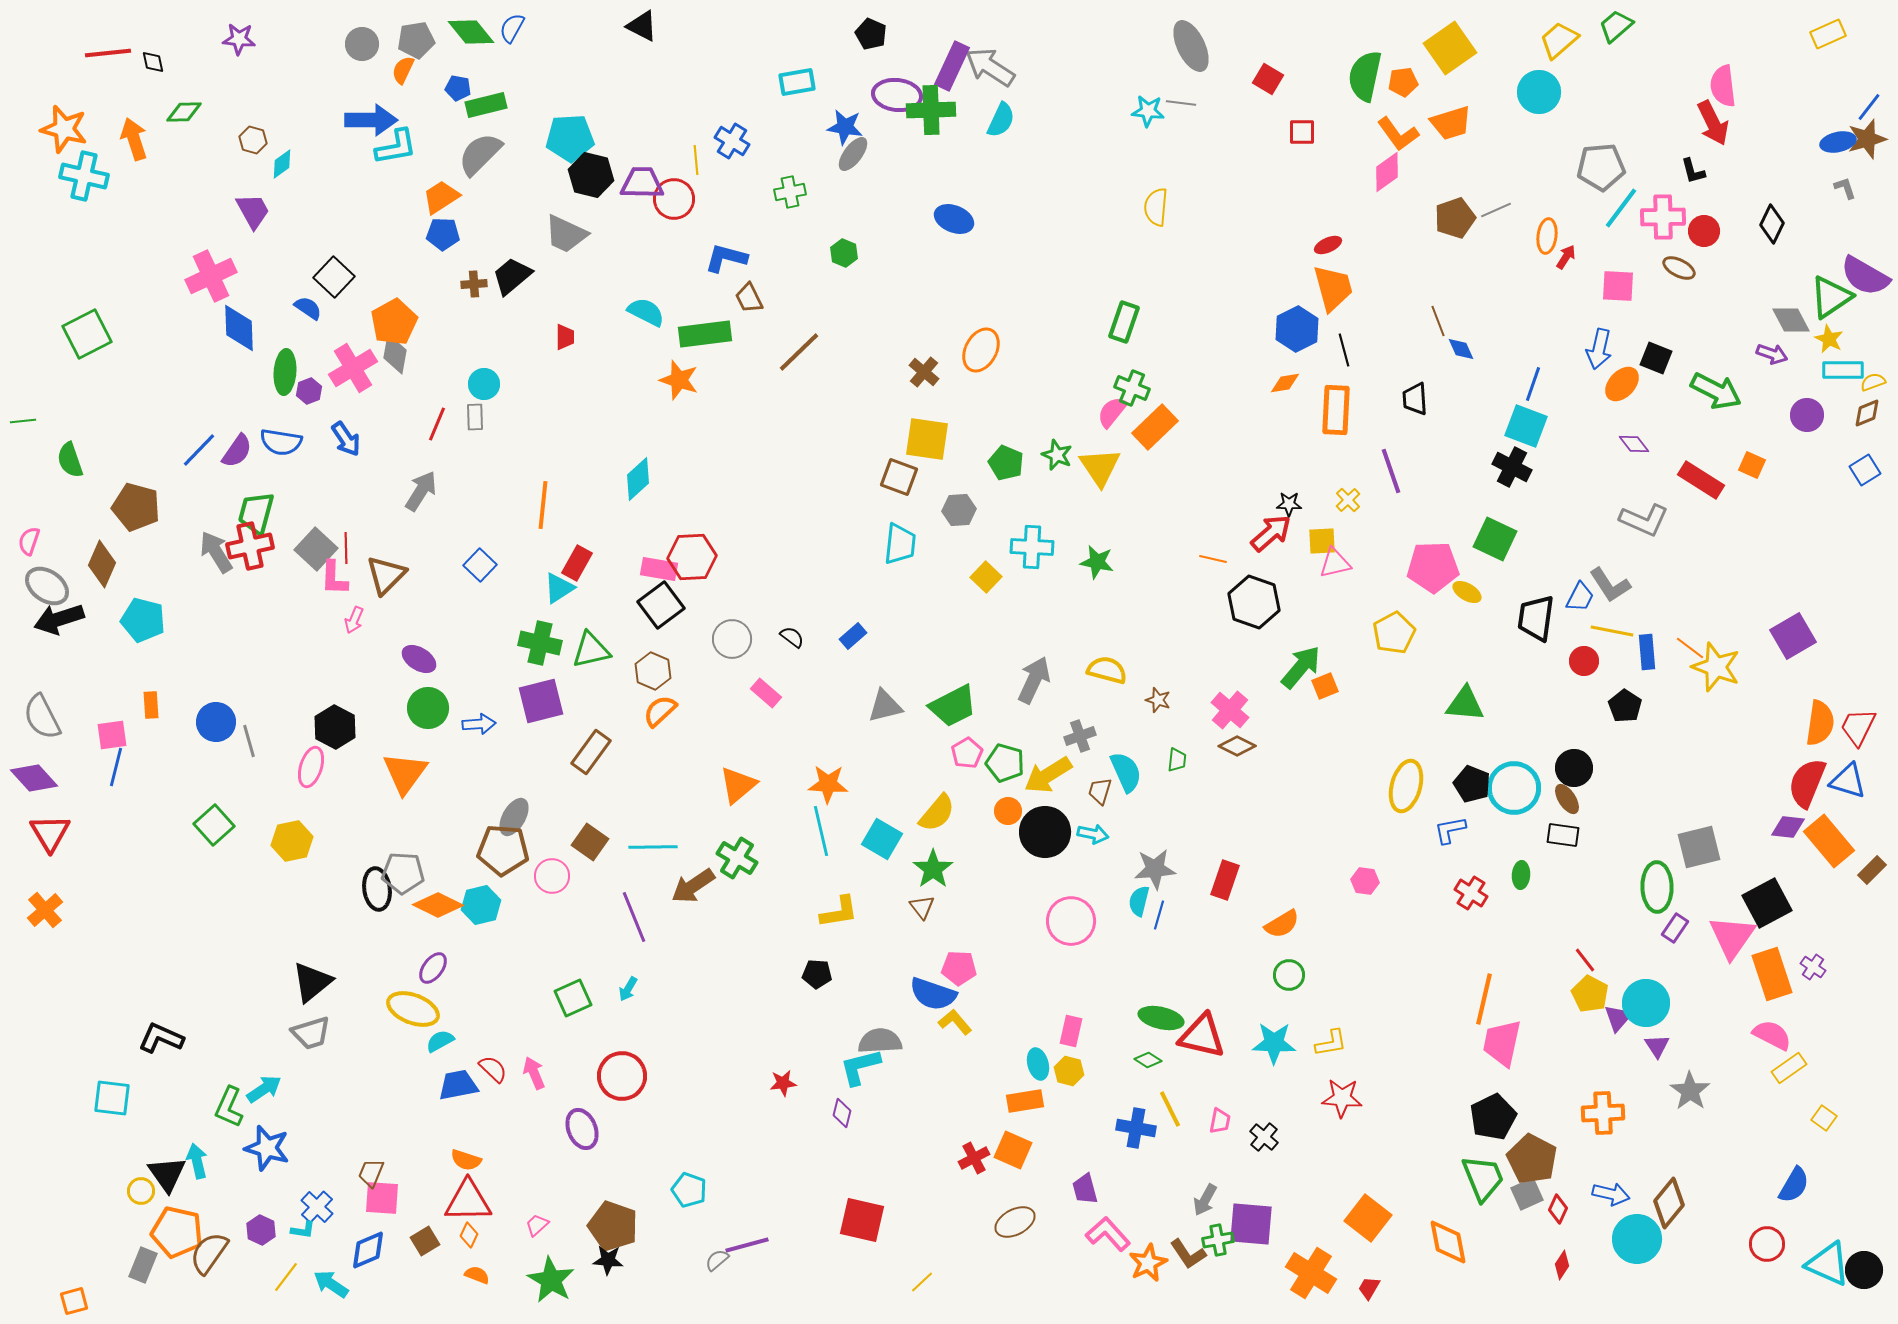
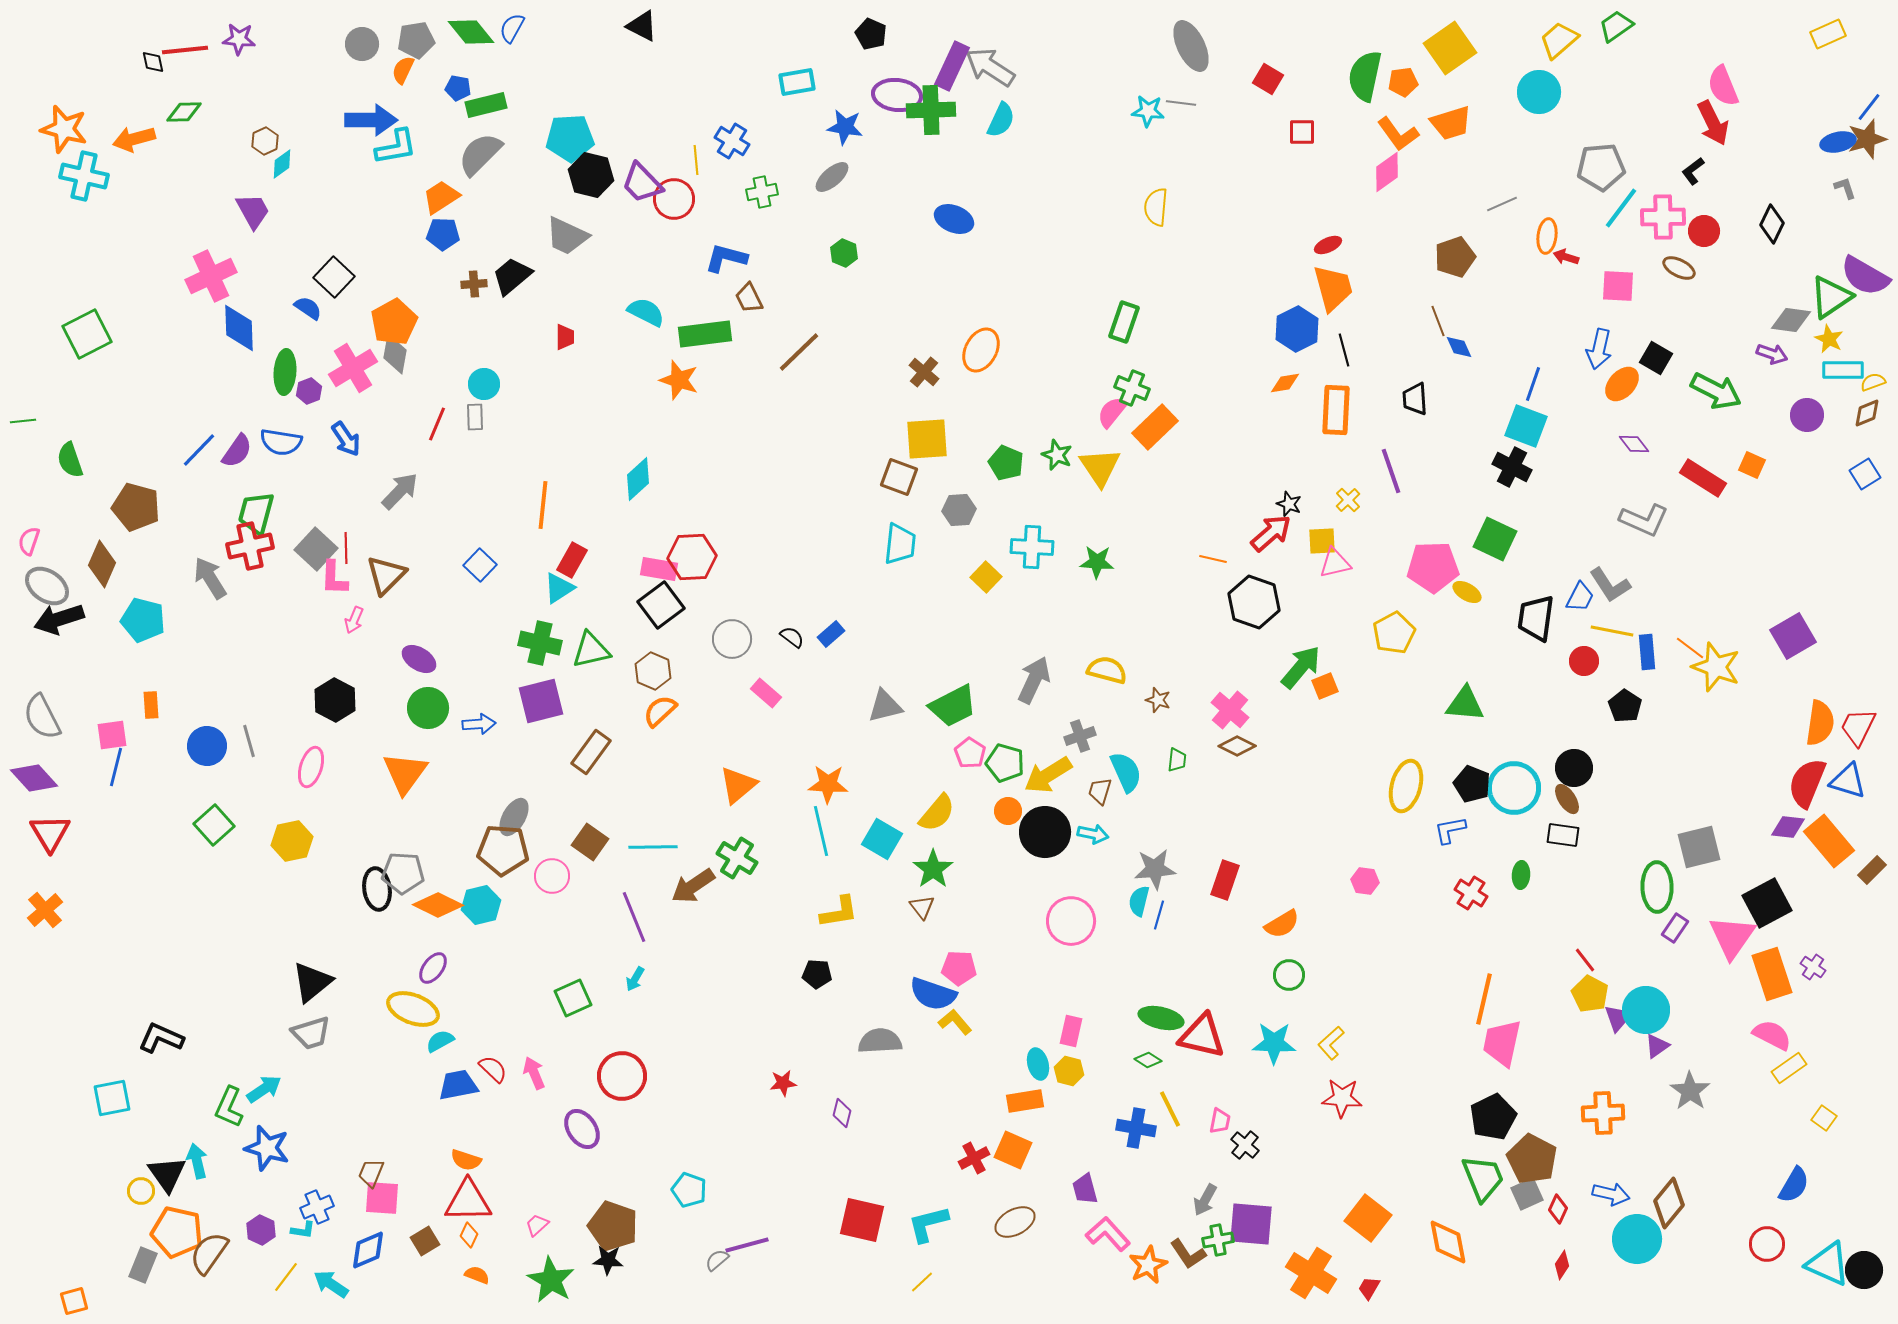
green trapezoid at (1616, 26): rotated 6 degrees clockwise
red line at (108, 53): moved 77 px right, 3 px up
pink semicircle at (1723, 86): rotated 15 degrees counterclockwise
orange arrow at (134, 139): rotated 87 degrees counterclockwise
brown hexagon at (253, 140): moved 12 px right, 1 px down; rotated 20 degrees clockwise
gray ellipse at (853, 154): moved 21 px left, 23 px down; rotated 12 degrees clockwise
black L-shape at (1693, 171): rotated 68 degrees clockwise
purple trapezoid at (642, 183): rotated 135 degrees counterclockwise
green cross at (790, 192): moved 28 px left
gray line at (1496, 210): moved 6 px right, 6 px up
brown pentagon at (1455, 218): moved 39 px down
gray trapezoid at (566, 234): moved 1 px right, 2 px down
red arrow at (1566, 257): rotated 105 degrees counterclockwise
gray diamond at (1791, 320): rotated 54 degrees counterclockwise
blue diamond at (1461, 349): moved 2 px left, 2 px up
black square at (1656, 358): rotated 8 degrees clockwise
yellow square at (927, 439): rotated 12 degrees counterclockwise
blue square at (1865, 470): moved 4 px down
red rectangle at (1701, 480): moved 2 px right, 2 px up
gray arrow at (421, 491): moved 21 px left; rotated 12 degrees clockwise
black star at (1289, 504): rotated 20 degrees clockwise
gray arrow at (216, 552): moved 6 px left, 26 px down
green star at (1097, 562): rotated 8 degrees counterclockwise
red rectangle at (577, 563): moved 5 px left, 3 px up
blue rectangle at (853, 636): moved 22 px left, 2 px up
blue circle at (216, 722): moved 9 px left, 24 px down
black hexagon at (335, 727): moved 27 px up
pink pentagon at (967, 753): moved 3 px right; rotated 8 degrees counterclockwise
cyan arrow at (628, 989): moved 7 px right, 10 px up
cyan circle at (1646, 1003): moved 7 px down
yellow L-shape at (1331, 1043): rotated 148 degrees clockwise
purple triangle at (1657, 1046): rotated 28 degrees clockwise
cyan L-shape at (860, 1067): moved 68 px right, 157 px down
cyan square at (112, 1098): rotated 18 degrees counterclockwise
purple ellipse at (582, 1129): rotated 12 degrees counterclockwise
black cross at (1264, 1137): moved 19 px left, 8 px down
blue cross at (317, 1207): rotated 24 degrees clockwise
orange star at (1148, 1263): moved 2 px down
